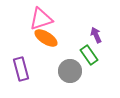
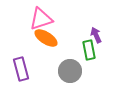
green rectangle: moved 5 px up; rotated 24 degrees clockwise
